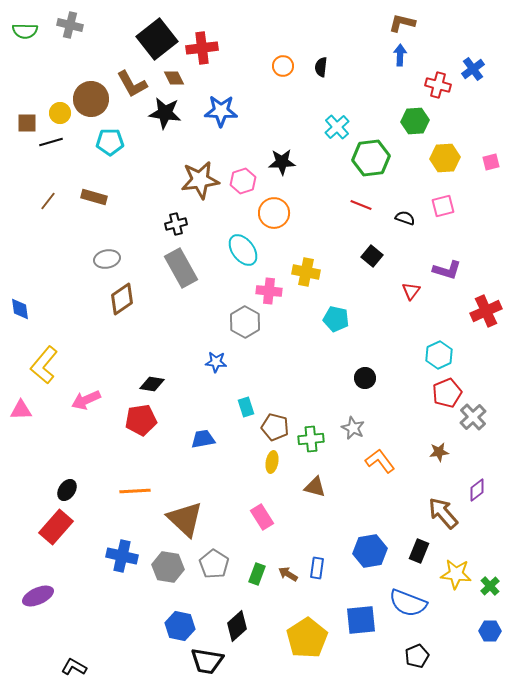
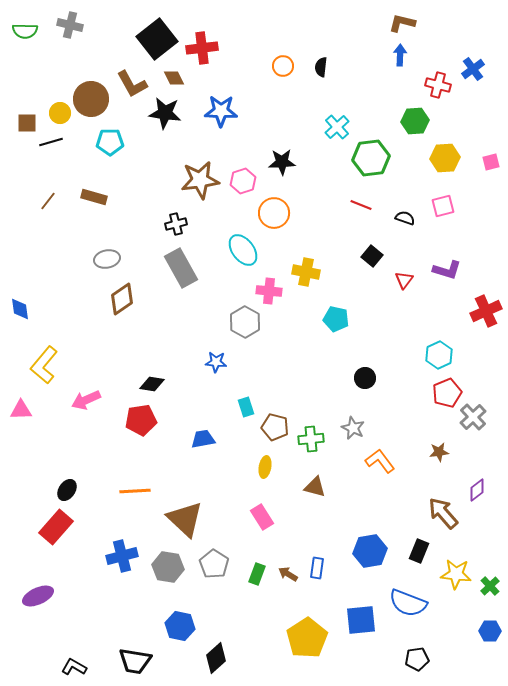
red triangle at (411, 291): moved 7 px left, 11 px up
yellow ellipse at (272, 462): moved 7 px left, 5 px down
blue cross at (122, 556): rotated 28 degrees counterclockwise
black diamond at (237, 626): moved 21 px left, 32 px down
black pentagon at (417, 656): moved 3 px down; rotated 15 degrees clockwise
black trapezoid at (207, 661): moved 72 px left
